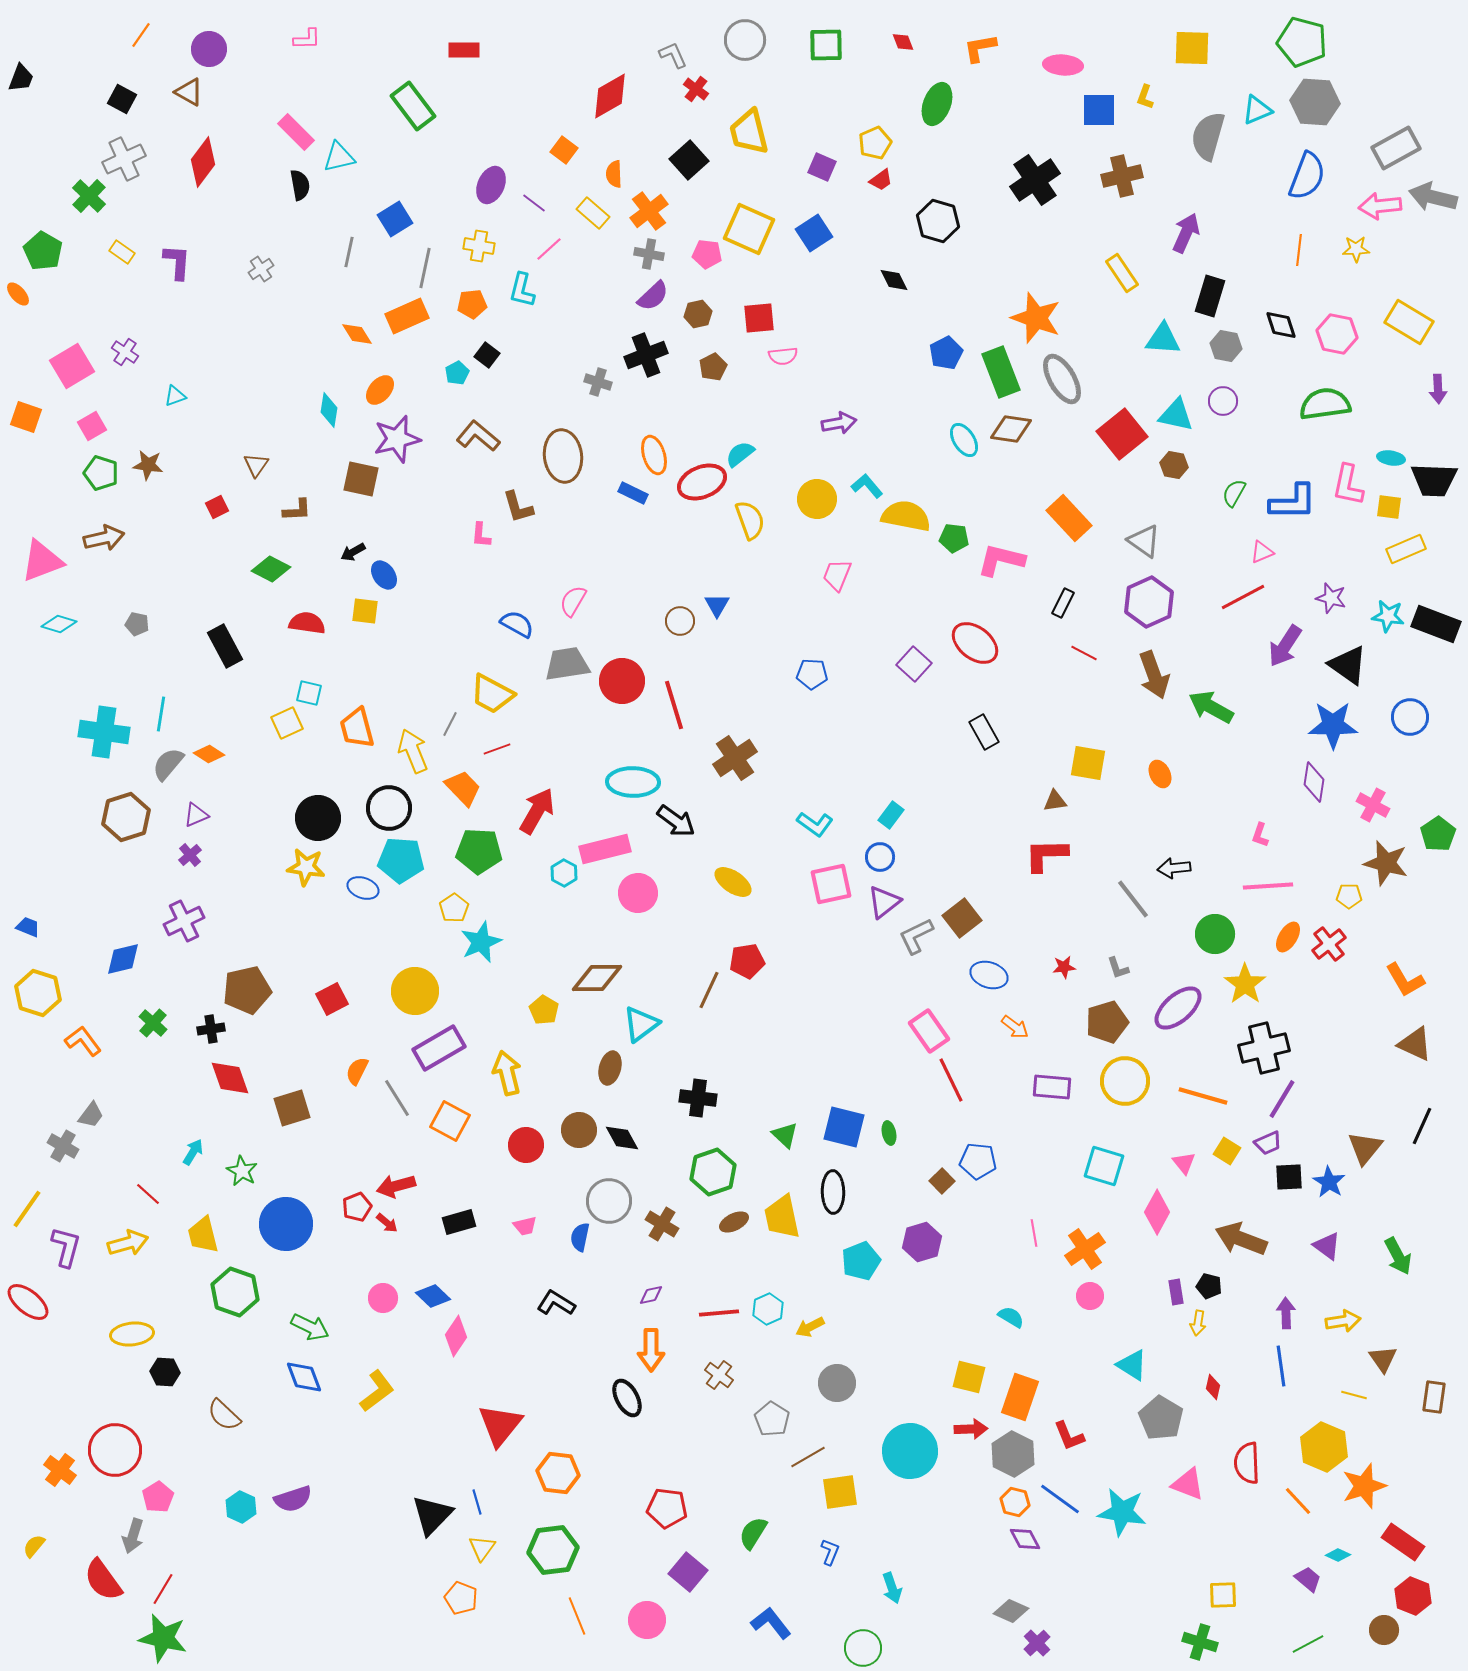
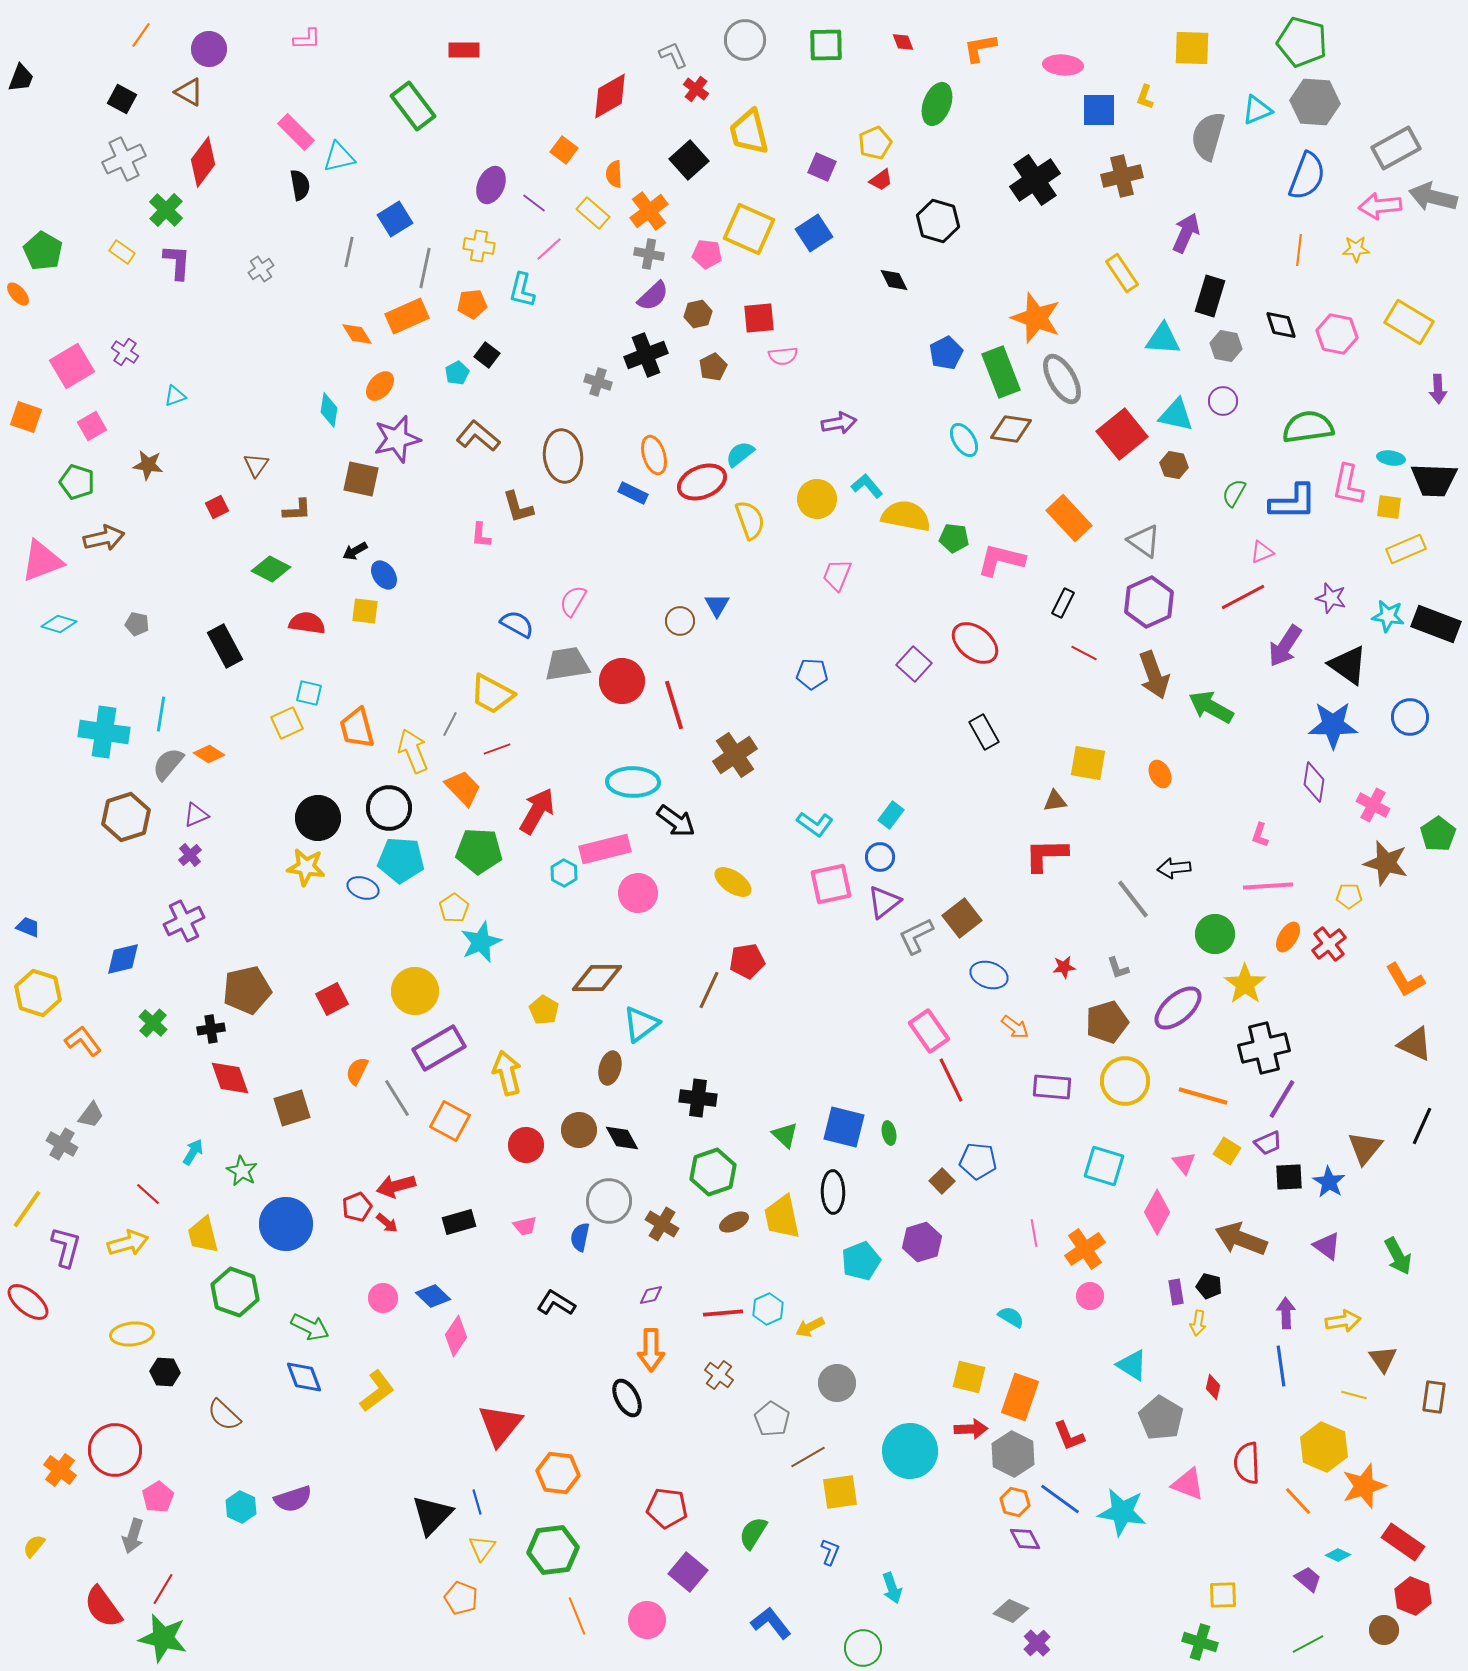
green cross at (89, 196): moved 77 px right, 14 px down
orange ellipse at (380, 390): moved 4 px up
green semicircle at (1325, 404): moved 17 px left, 23 px down
green pentagon at (101, 473): moved 24 px left, 9 px down
black arrow at (353, 552): moved 2 px right, 1 px up
brown cross at (735, 758): moved 3 px up
gray cross at (63, 1146): moved 1 px left, 2 px up
red line at (719, 1313): moved 4 px right
red semicircle at (103, 1580): moved 27 px down
